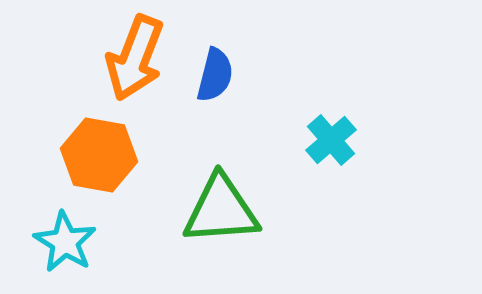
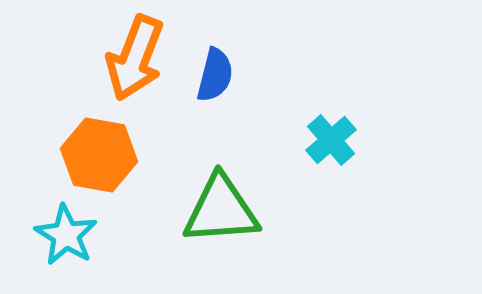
cyan star: moved 1 px right, 7 px up
